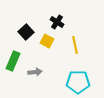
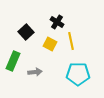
yellow square: moved 3 px right, 3 px down
yellow line: moved 4 px left, 4 px up
cyan pentagon: moved 8 px up
